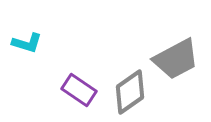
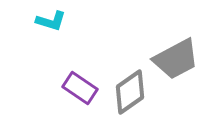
cyan L-shape: moved 24 px right, 22 px up
purple rectangle: moved 1 px right, 2 px up
